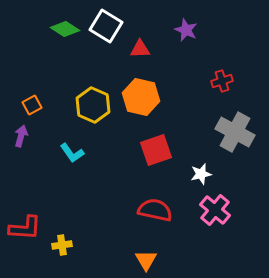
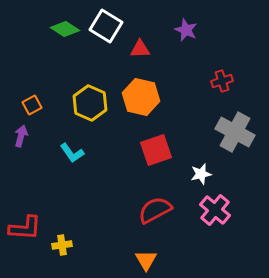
yellow hexagon: moved 3 px left, 2 px up
red semicircle: rotated 40 degrees counterclockwise
